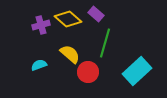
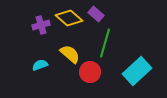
yellow diamond: moved 1 px right, 1 px up
cyan semicircle: moved 1 px right
red circle: moved 2 px right
